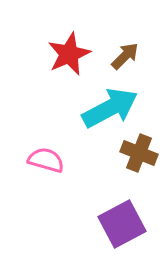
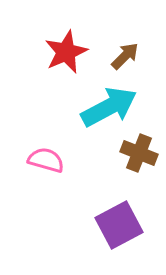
red star: moved 3 px left, 2 px up
cyan arrow: moved 1 px left, 1 px up
purple square: moved 3 px left, 1 px down
